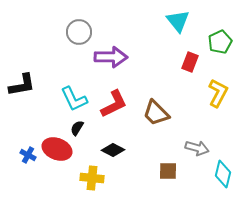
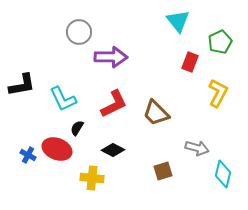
cyan L-shape: moved 11 px left
brown square: moved 5 px left; rotated 18 degrees counterclockwise
